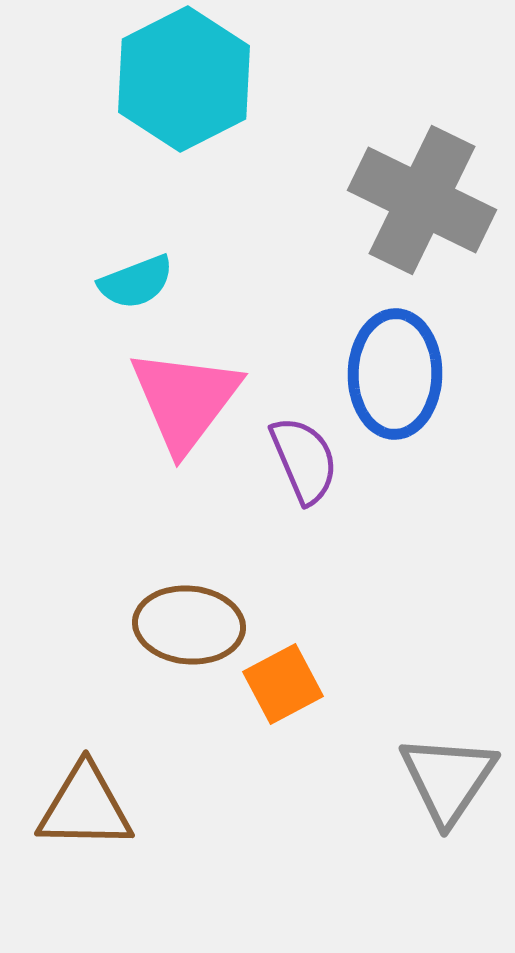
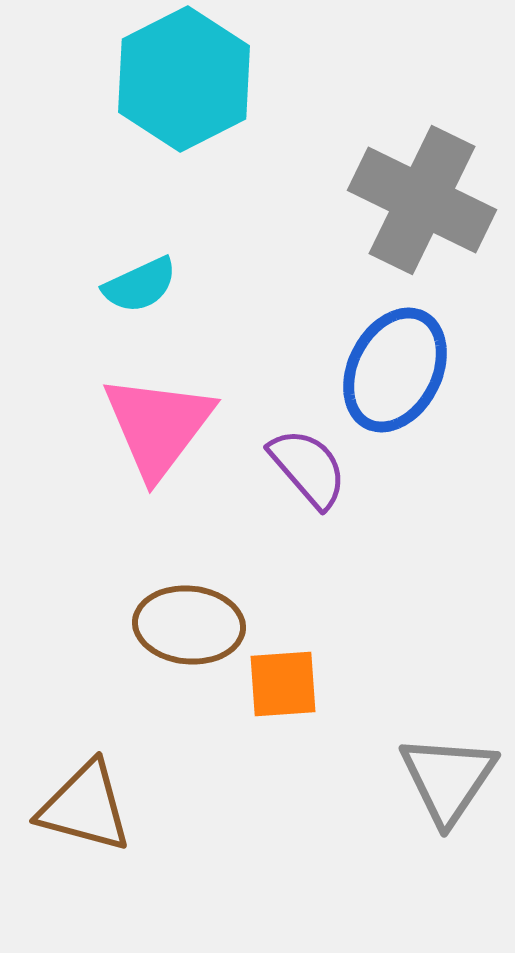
cyan semicircle: moved 4 px right, 3 px down; rotated 4 degrees counterclockwise
blue ellipse: moved 4 px up; rotated 26 degrees clockwise
pink triangle: moved 27 px left, 26 px down
purple semicircle: moved 4 px right, 8 px down; rotated 18 degrees counterclockwise
orange square: rotated 24 degrees clockwise
brown triangle: rotated 14 degrees clockwise
